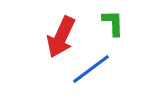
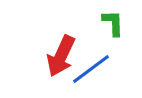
red arrow: moved 19 px down
